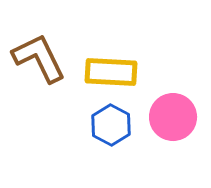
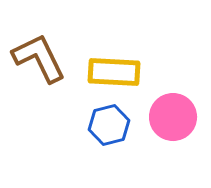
yellow rectangle: moved 3 px right
blue hexagon: moved 2 px left; rotated 18 degrees clockwise
